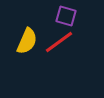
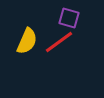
purple square: moved 3 px right, 2 px down
